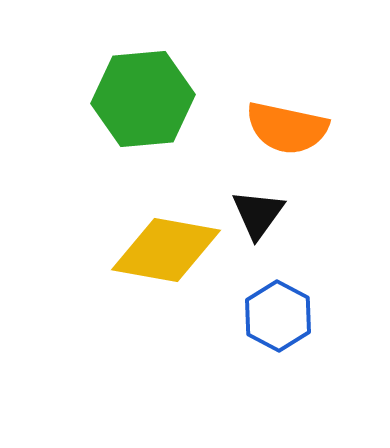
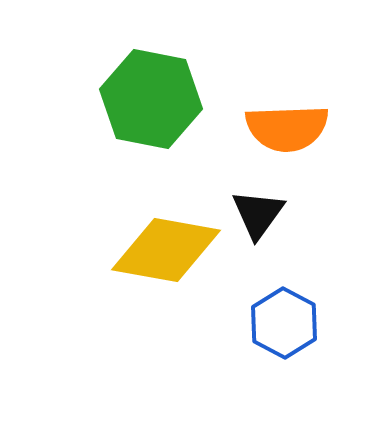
green hexagon: moved 8 px right; rotated 16 degrees clockwise
orange semicircle: rotated 14 degrees counterclockwise
blue hexagon: moved 6 px right, 7 px down
